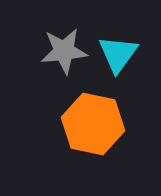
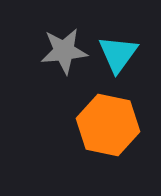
orange hexagon: moved 15 px right, 1 px down
